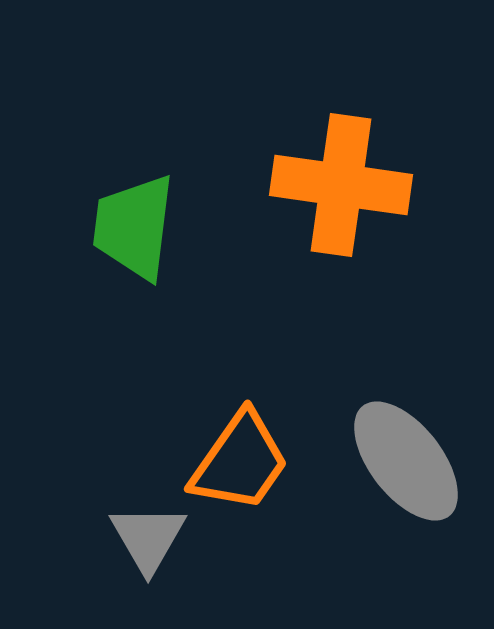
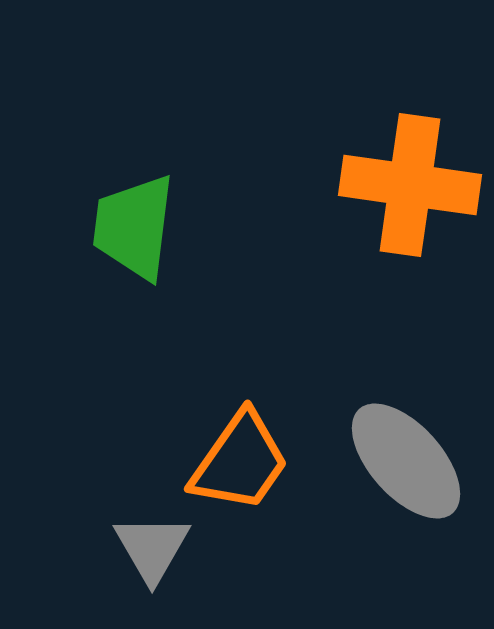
orange cross: moved 69 px right
gray ellipse: rotated 4 degrees counterclockwise
gray triangle: moved 4 px right, 10 px down
